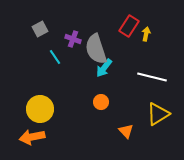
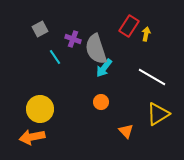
white line: rotated 16 degrees clockwise
